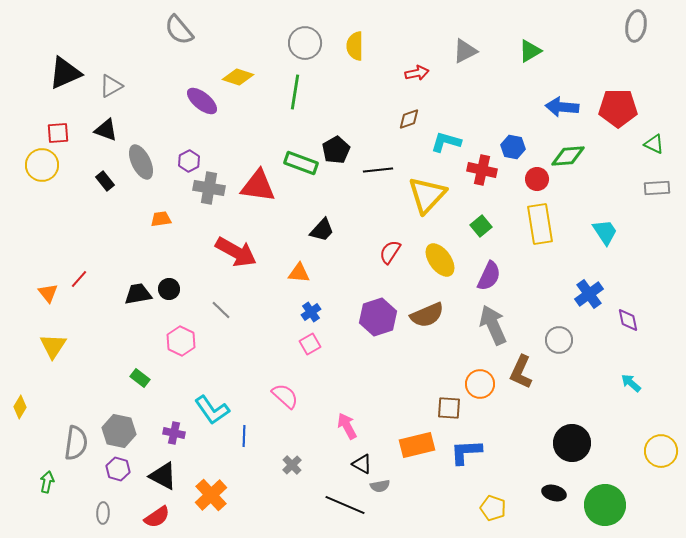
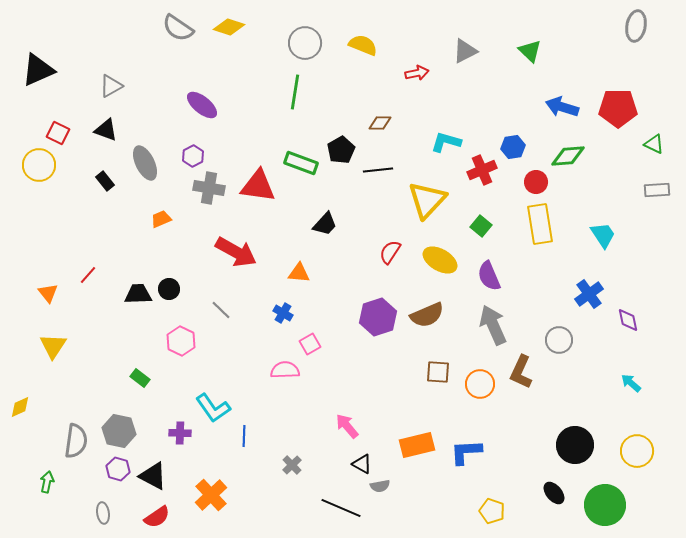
gray semicircle at (179, 30): moved 1 px left, 2 px up; rotated 16 degrees counterclockwise
yellow semicircle at (355, 46): moved 8 px right, 1 px up; rotated 112 degrees clockwise
green triangle at (530, 51): rotated 45 degrees counterclockwise
black triangle at (65, 73): moved 27 px left, 3 px up
yellow diamond at (238, 77): moved 9 px left, 50 px up
purple ellipse at (202, 101): moved 4 px down
blue arrow at (562, 107): rotated 12 degrees clockwise
brown diamond at (409, 119): moved 29 px left, 4 px down; rotated 20 degrees clockwise
red square at (58, 133): rotated 30 degrees clockwise
blue hexagon at (513, 147): rotated 20 degrees counterclockwise
black pentagon at (336, 150): moved 5 px right
purple hexagon at (189, 161): moved 4 px right, 5 px up
gray ellipse at (141, 162): moved 4 px right, 1 px down
yellow circle at (42, 165): moved 3 px left
red cross at (482, 170): rotated 36 degrees counterclockwise
red circle at (537, 179): moved 1 px left, 3 px down
gray rectangle at (657, 188): moved 2 px down
yellow triangle at (427, 195): moved 5 px down
orange trapezoid at (161, 219): rotated 15 degrees counterclockwise
green square at (481, 226): rotated 10 degrees counterclockwise
black trapezoid at (322, 230): moved 3 px right, 6 px up
cyan trapezoid at (605, 232): moved 2 px left, 3 px down
yellow ellipse at (440, 260): rotated 24 degrees counterclockwise
purple semicircle at (489, 276): rotated 132 degrees clockwise
red line at (79, 279): moved 9 px right, 4 px up
black trapezoid at (138, 294): rotated 8 degrees clockwise
blue cross at (311, 312): moved 28 px left, 1 px down; rotated 24 degrees counterclockwise
pink semicircle at (285, 396): moved 26 px up; rotated 44 degrees counterclockwise
yellow diamond at (20, 407): rotated 35 degrees clockwise
brown square at (449, 408): moved 11 px left, 36 px up
cyan L-shape at (212, 410): moved 1 px right, 2 px up
pink arrow at (347, 426): rotated 12 degrees counterclockwise
purple cross at (174, 433): moved 6 px right; rotated 10 degrees counterclockwise
gray semicircle at (76, 443): moved 2 px up
black circle at (572, 443): moved 3 px right, 2 px down
yellow circle at (661, 451): moved 24 px left
black triangle at (163, 476): moved 10 px left
black ellipse at (554, 493): rotated 35 degrees clockwise
black line at (345, 505): moved 4 px left, 3 px down
yellow pentagon at (493, 508): moved 1 px left, 3 px down
gray ellipse at (103, 513): rotated 10 degrees counterclockwise
